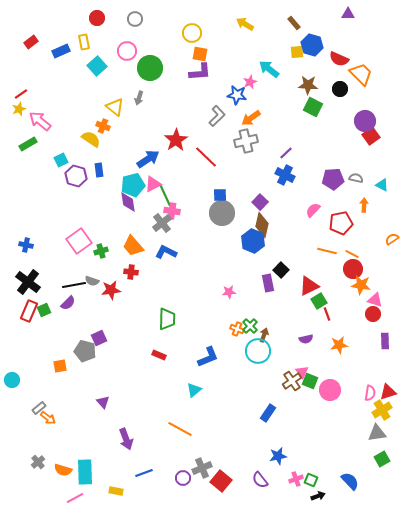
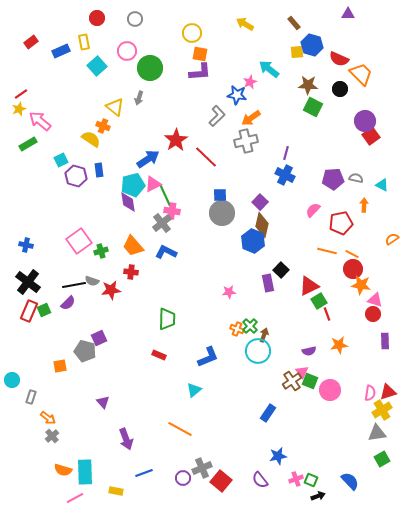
purple line at (286, 153): rotated 32 degrees counterclockwise
purple semicircle at (306, 339): moved 3 px right, 12 px down
gray rectangle at (39, 408): moved 8 px left, 11 px up; rotated 32 degrees counterclockwise
gray cross at (38, 462): moved 14 px right, 26 px up
